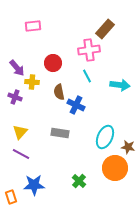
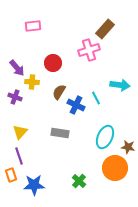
pink cross: rotated 10 degrees counterclockwise
cyan line: moved 9 px right, 22 px down
brown semicircle: rotated 42 degrees clockwise
purple line: moved 2 px left, 2 px down; rotated 42 degrees clockwise
orange rectangle: moved 22 px up
